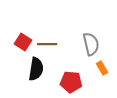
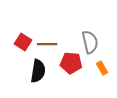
gray semicircle: moved 1 px left, 2 px up
black semicircle: moved 2 px right, 2 px down
red pentagon: moved 19 px up
